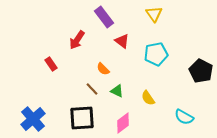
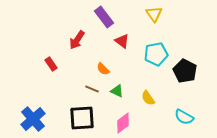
black pentagon: moved 16 px left
brown line: rotated 24 degrees counterclockwise
